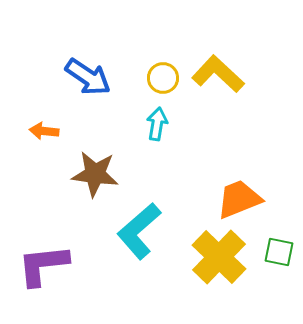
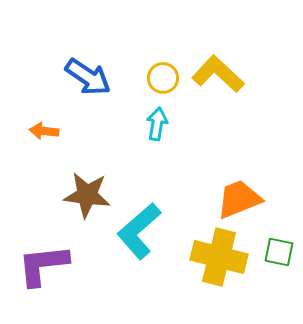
brown star: moved 8 px left, 21 px down
yellow cross: rotated 30 degrees counterclockwise
